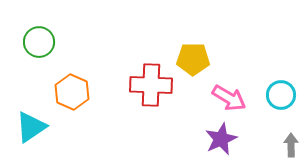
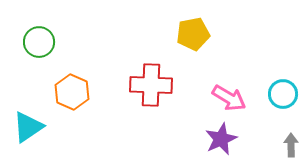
yellow pentagon: moved 25 px up; rotated 12 degrees counterclockwise
cyan circle: moved 2 px right, 1 px up
cyan triangle: moved 3 px left
